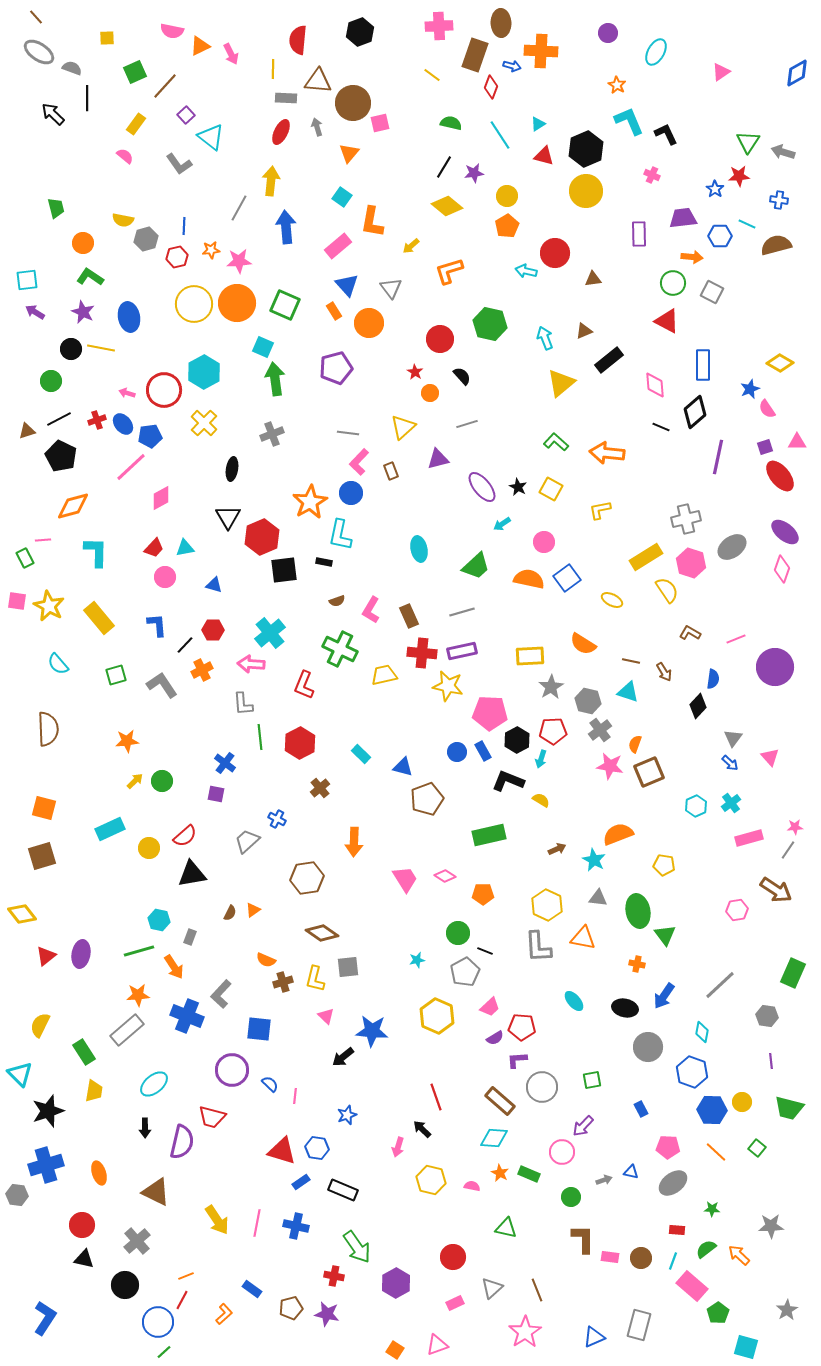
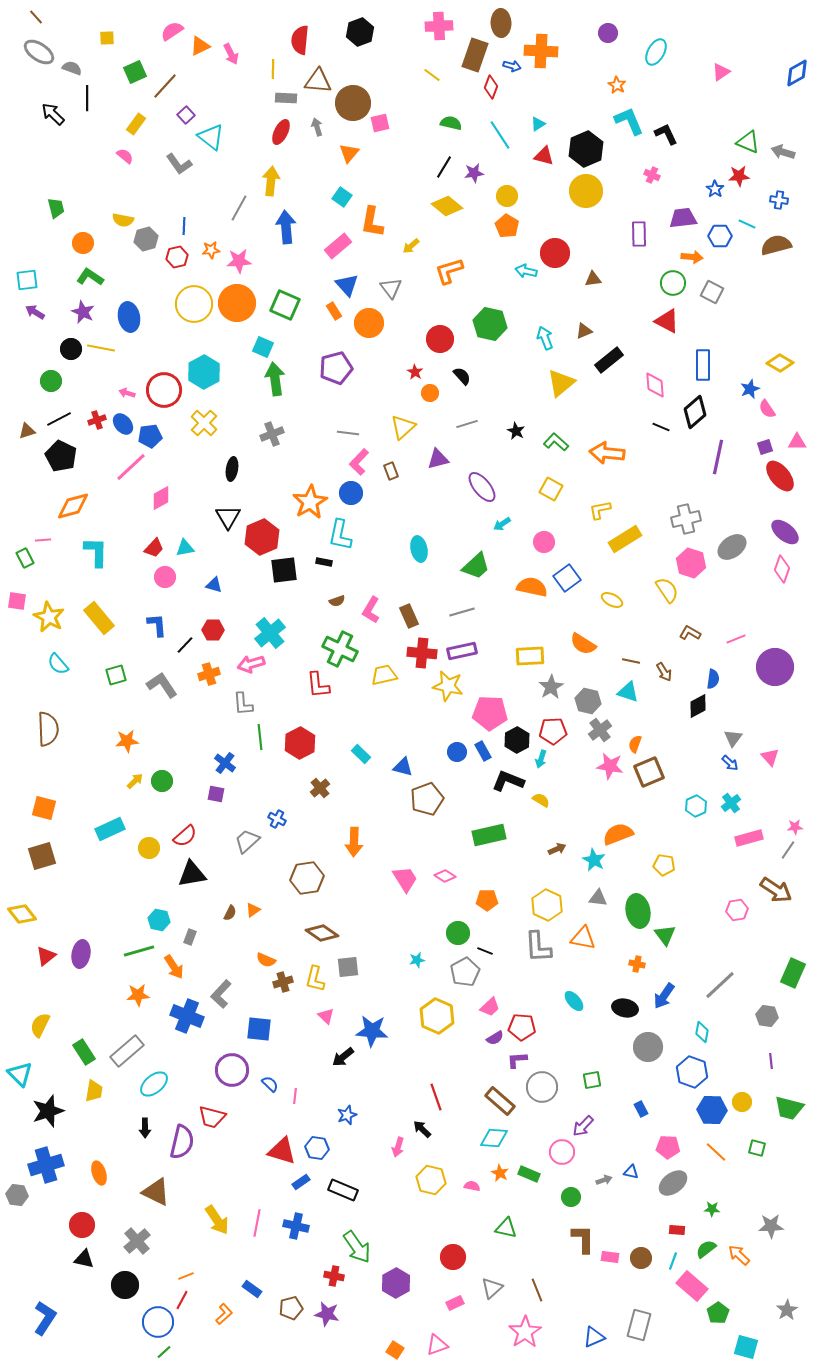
pink semicircle at (172, 31): rotated 135 degrees clockwise
red semicircle at (298, 40): moved 2 px right
green triangle at (748, 142): rotated 40 degrees counterclockwise
orange pentagon at (507, 226): rotated 10 degrees counterclockwise
black star at (518, 487): moved 2 px left, 56 px up
yellow rectangle at (646, 557): moved 21 px left, 18 px up
orange semicircle at (529, 579): moved 3 px right, 8 px down
yellow star at (49, 606): moved 11 px down
pink arrow at (251, 664): rotated 20 degrees counterclockwise
orange cross at (202, 670): moved 7 px right, 4 px down; rotated 10 degrees clockwise
red L-shape at (304, 685): moved 14 px right; rotated 28 degrees counterclockwise
black diamond at (698, 706): rotated 20 degrees clockwise
orange pentagon at (483, 894): moved 4 px right, 6 px down
gray rectangle at (127, 1030): moved 21 px down
green square at (757, 1148): rotated 24 degrees counterclockwise
